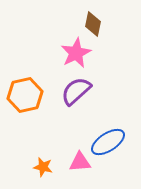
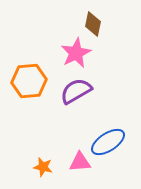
purple semicircle: rotated 12 degrees clockwise
orange hexagon: moved 4 px right, 14 px up; rotated 8 degrees clockwise
